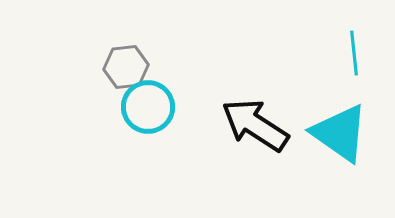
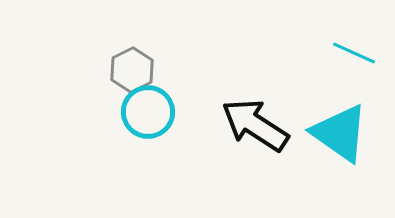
cyan line: rotated 60 degrees counterclockwise
gray hexagon: moved 6 px right, 3 px down; rotated 21 degrees counterclockwise
cyan circle: moved 5 px down
